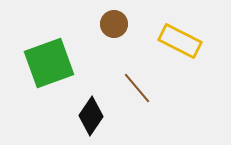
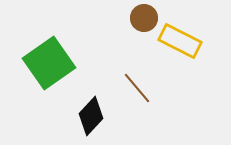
brown circle: moved 30 px right, 6 px up
green square: rotated 15 degrees counterclockwise
black diamond: rotated 9 degrees clockwise
